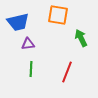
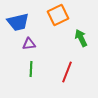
orange square: rotated 35 degrees counterclockwise
purple triangle: moved 1 px right
